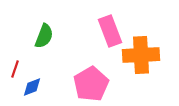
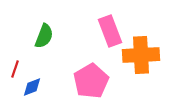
pink pentagon: moved 3 px up
